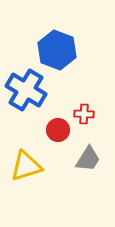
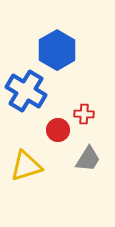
blue hexagon: rotated 9 degrees clockwise
blue cross: moved 1 px down
